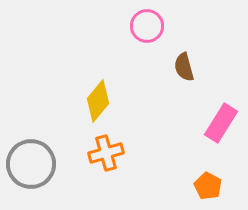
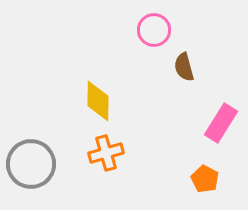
pink circle: moved 7 px right, 4 px down
yellow diamond: rotated 39 degrees counterclockwise
orange pentagon: moved 3 px left, 7 px up
